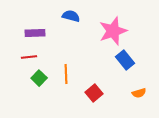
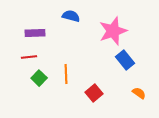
orange semicircle: rotated 128 degrees counterclockwise
